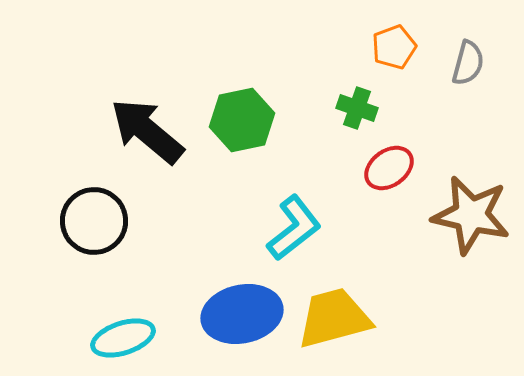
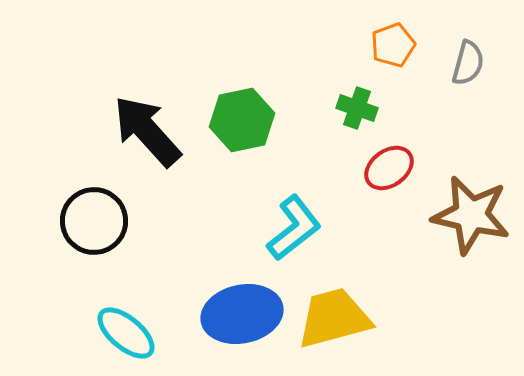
orange pentagon: moved 1 px left, 2 px up
black arrow: rotated 8 degrees clockwise
cyan ellipse: moved 3 px right, 5 px up; rotated 58 degrees clockwise
